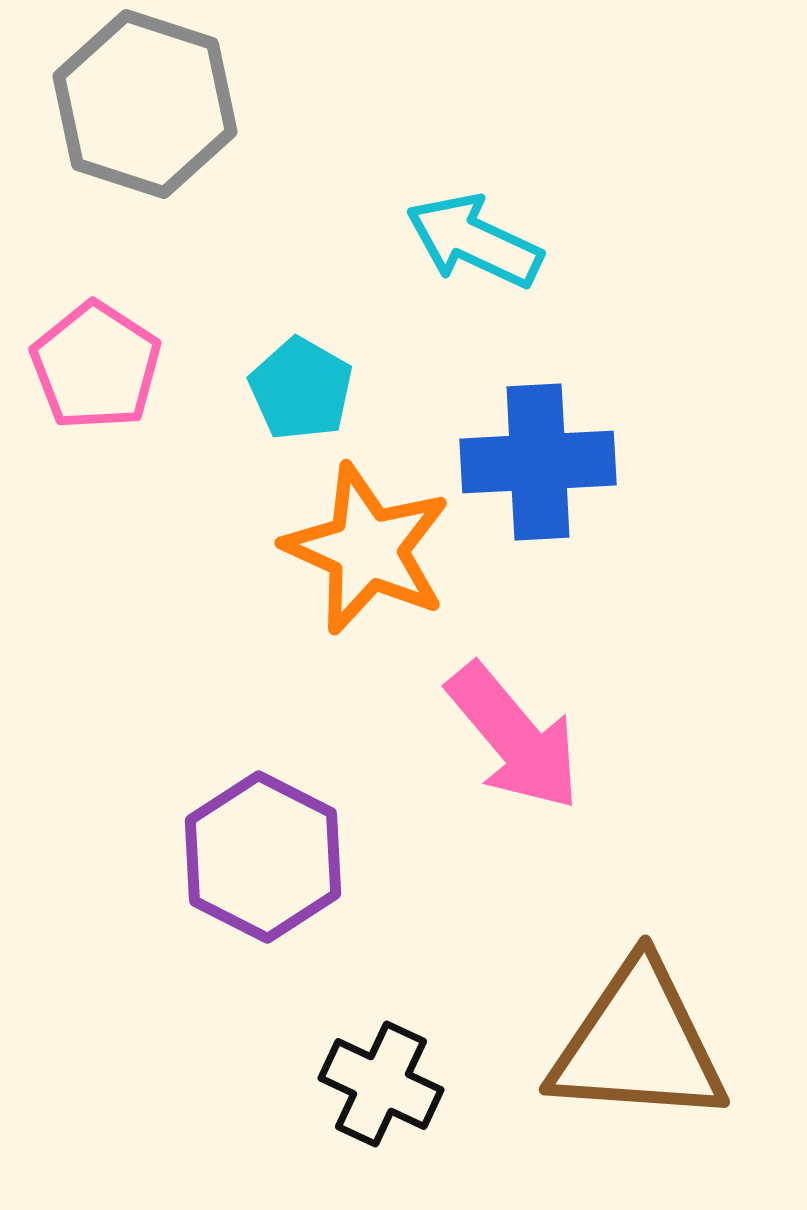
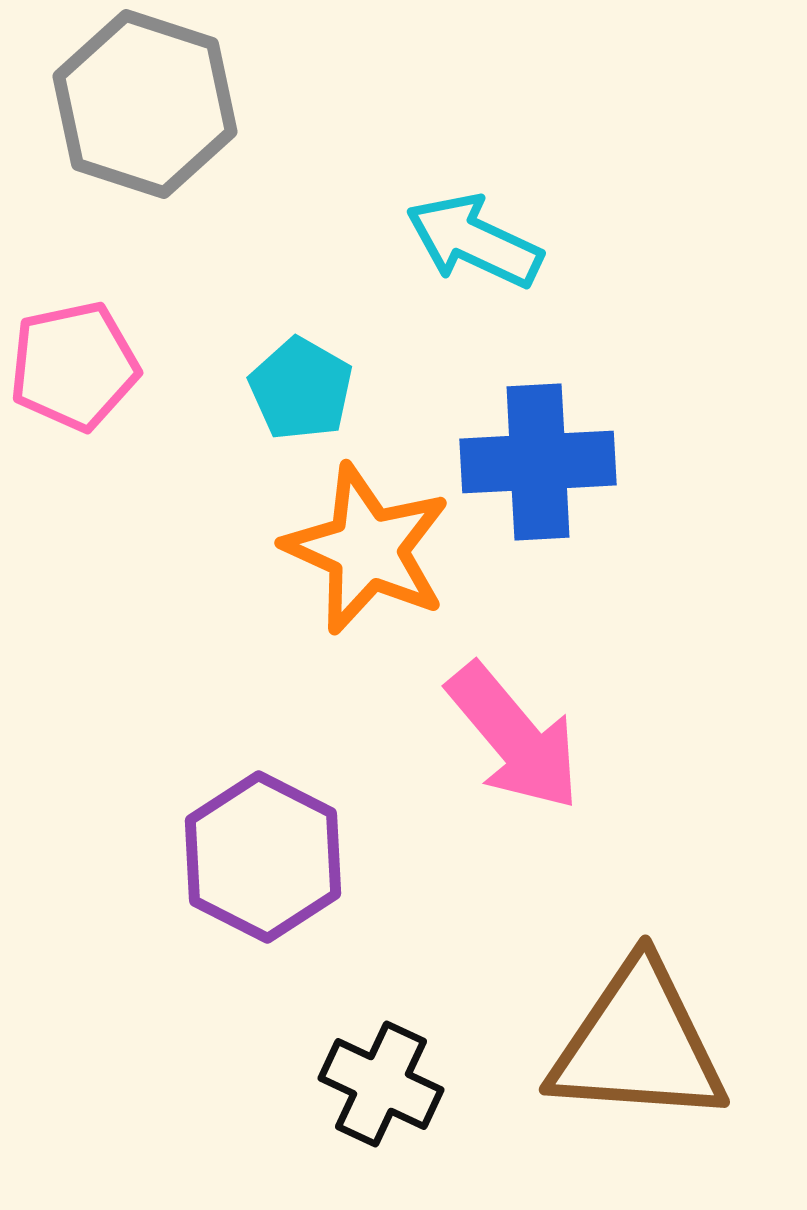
pink pentagon: moved 22 px left; rotated 27 degrees clockwise
